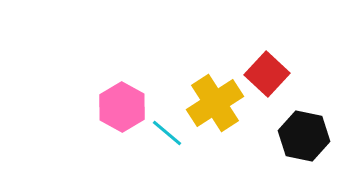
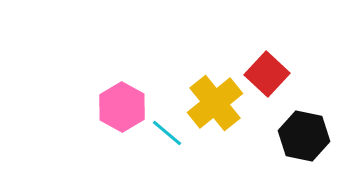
yellow cross: rotated 6 degrees counterclockwise
